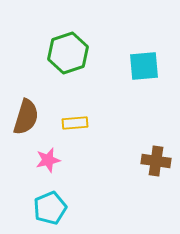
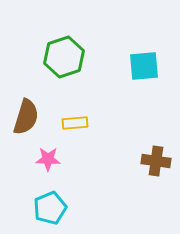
green hexagon: moved 4 px left, 4 px down
pink star: moved 1 px up; rotated 15 degrees clockwise
